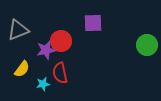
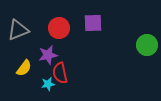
red circle: moved 2 px left, 13 px up
purple star: moved 2 px right, 5 px down
yellow semicircle: moved 2 px right, 1 px up
cyan star: moved 5 px right
